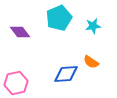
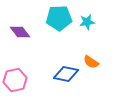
cyan pentagon: rotated 20 degrees clockwise
cyan star: moved 6 px left, 4 px up
blue diamond: rotated 15 degrees clockwise
pink hexagon: moved 1 px left, 3 px up
